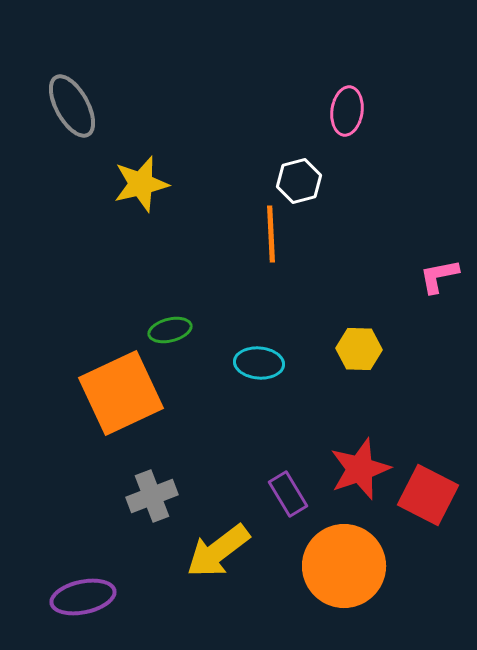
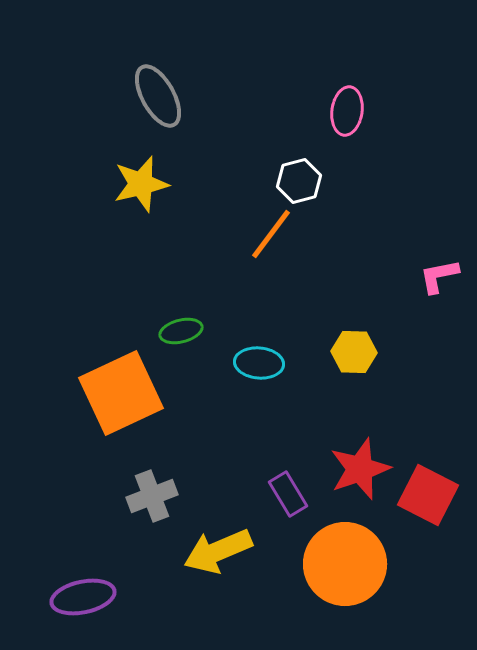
gray ellipse: moved 86 px right, 10 px up
orange line: rotated 40 degrees clockwise
green ellipse: moved 11 px right, 1 px down
yellow hexagon: moved 5 px left, 3 px down
yellow arrow: rotated 14 degrees clockwise
orange circle: moved 1 px right, 2 px up
